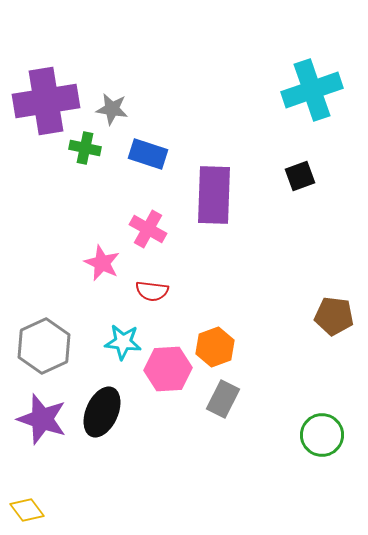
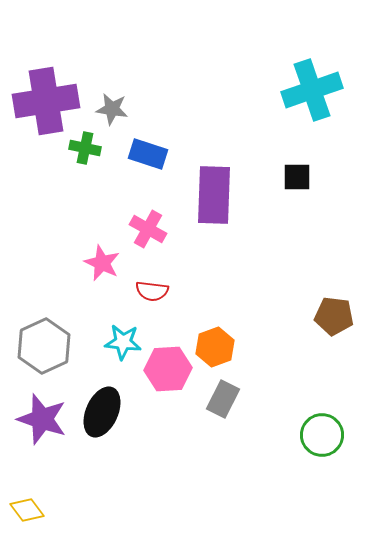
black square: moved 3 px left, 1 px down; rotated 20 degrees clockwise
